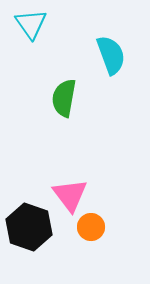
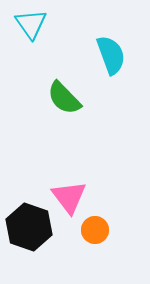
green semicircle: rotated 54 degrees counterclockwise
pink triangle: moved 1 px left, 2 px down
orange circle: moved 4 px right, 3 px down
